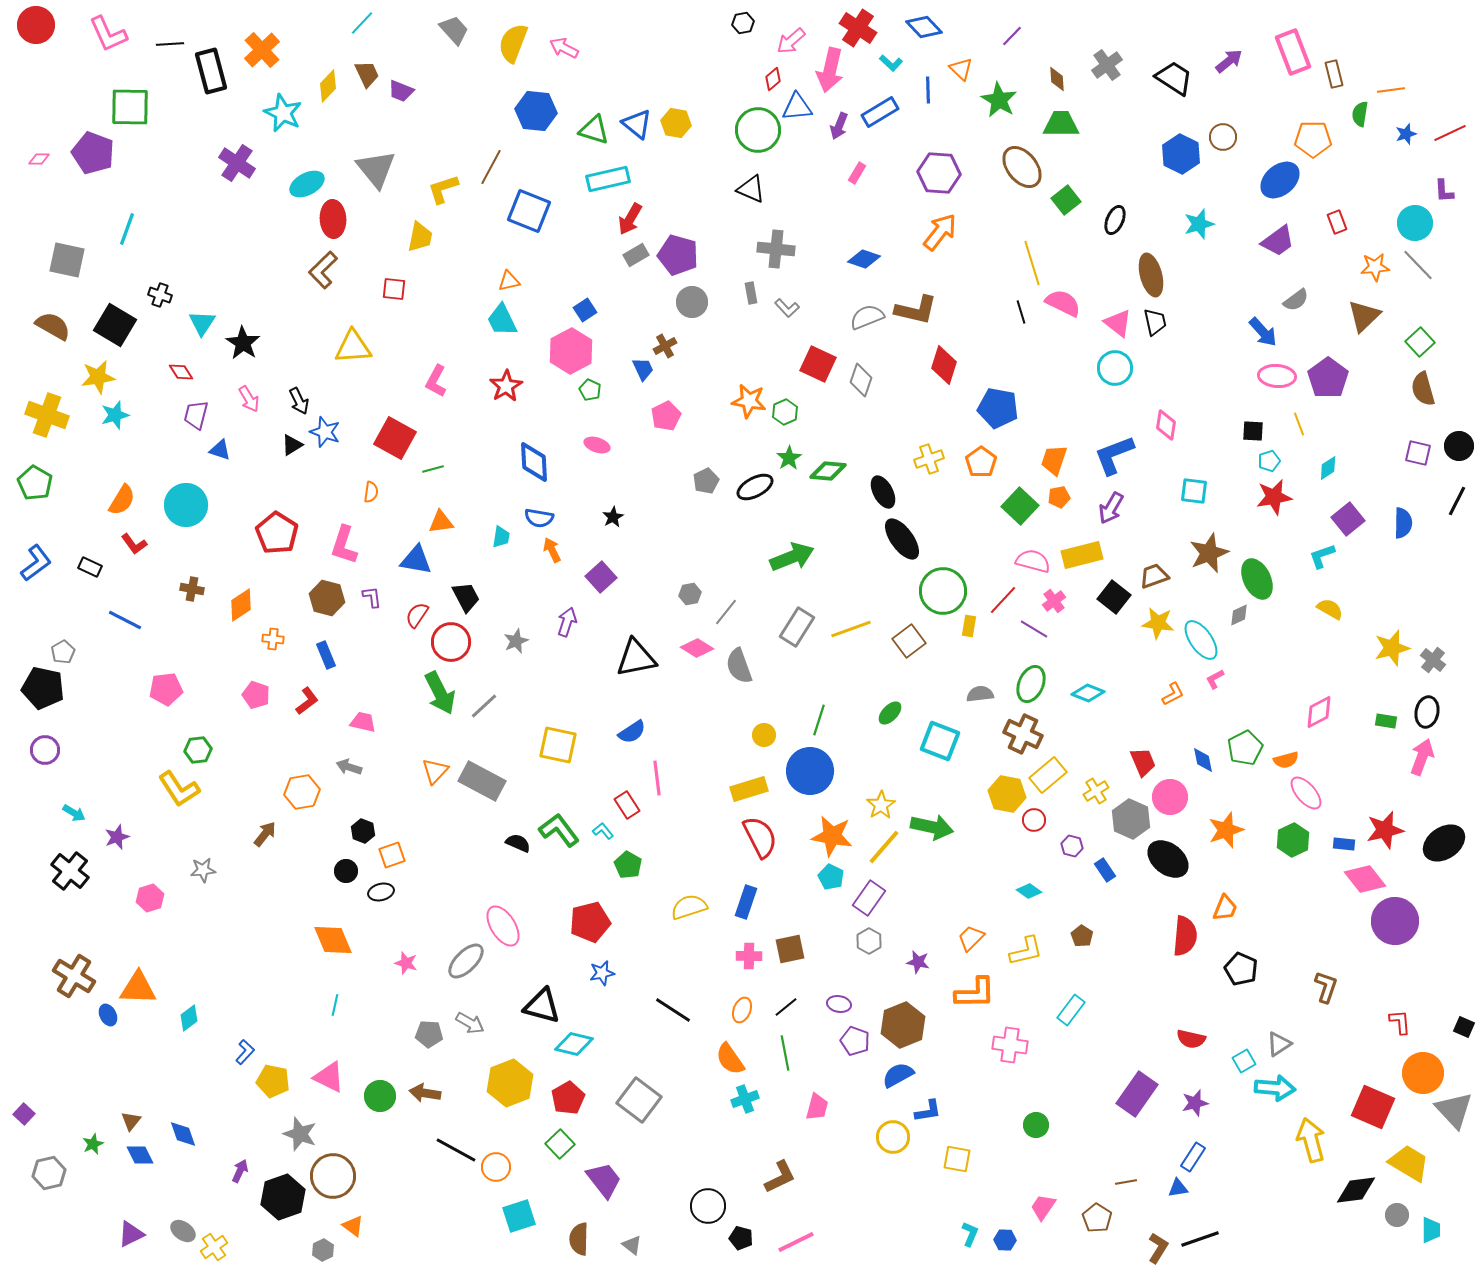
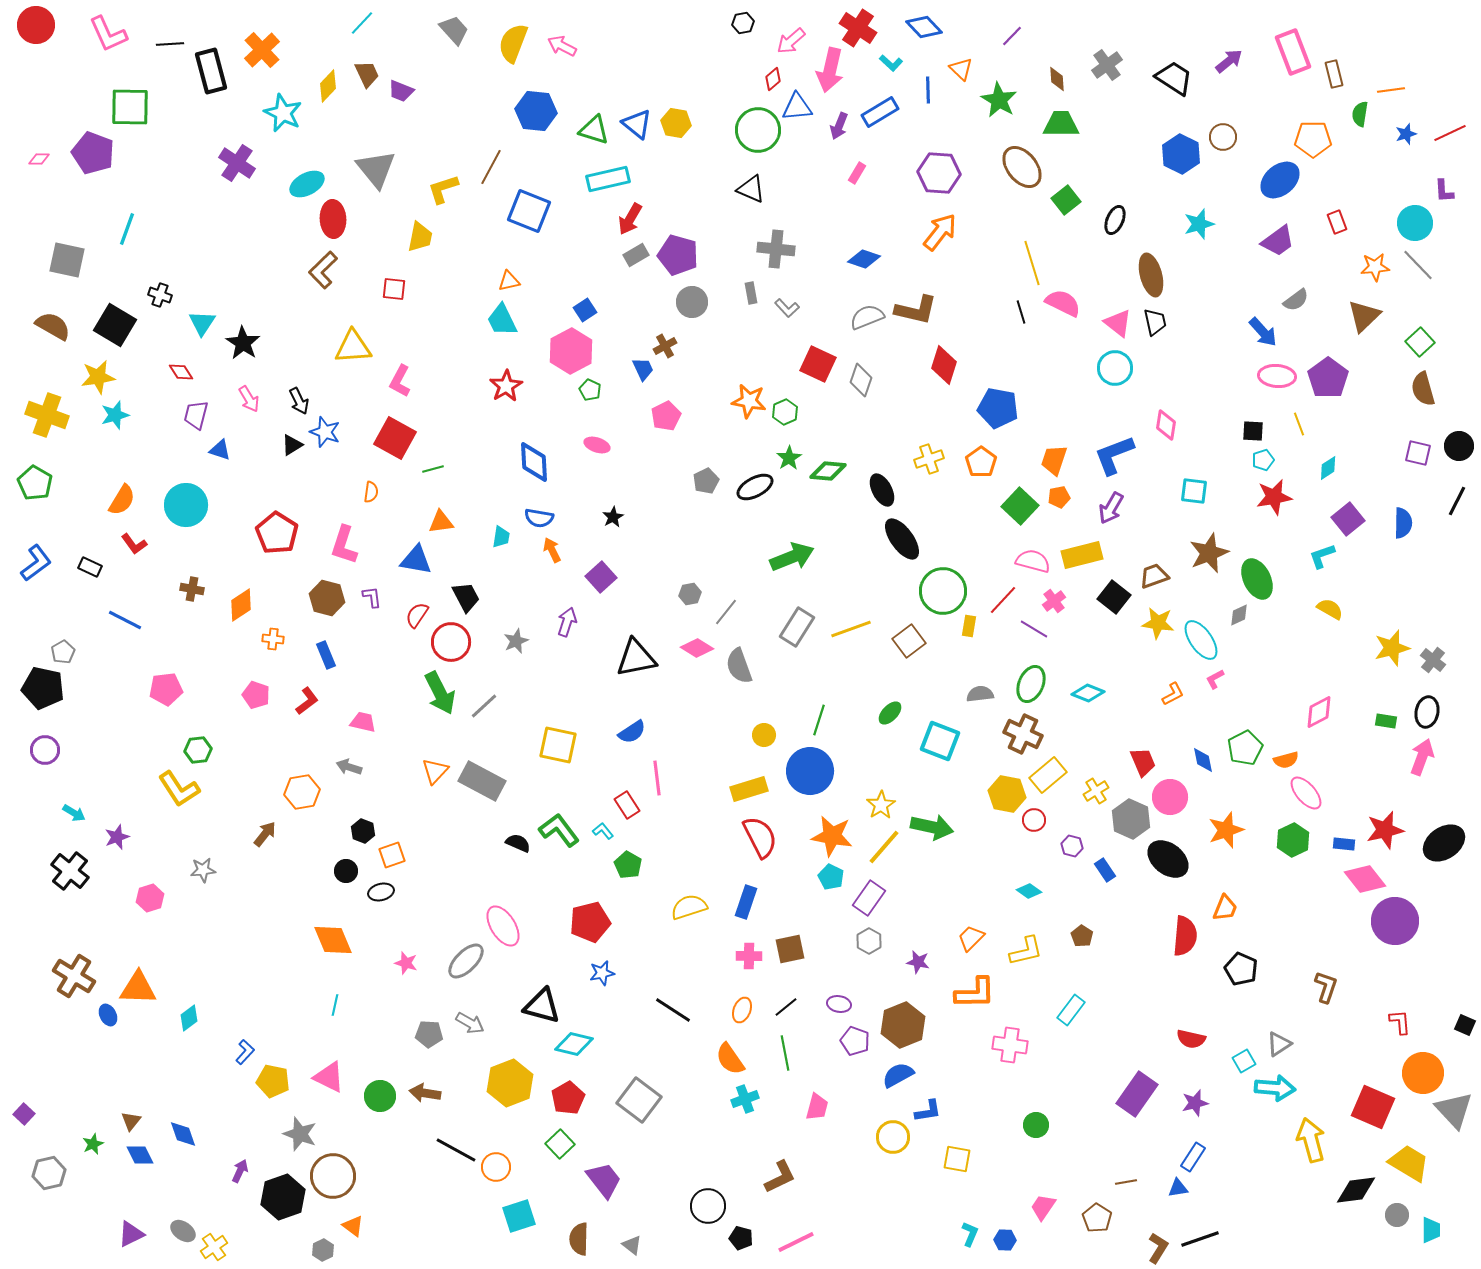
pink arrow at (564, 48): moved 2 px left, 2 px up
pink L-shape at (436, 381): moved 36 px left
cyan pentagon at (1269, 461): moved 6 px left, 1 px up
black ellipse at (883, 492): moved 1 px left, 2 px up
black square at (1464, 1027): moved 1 px right, 2 px up
